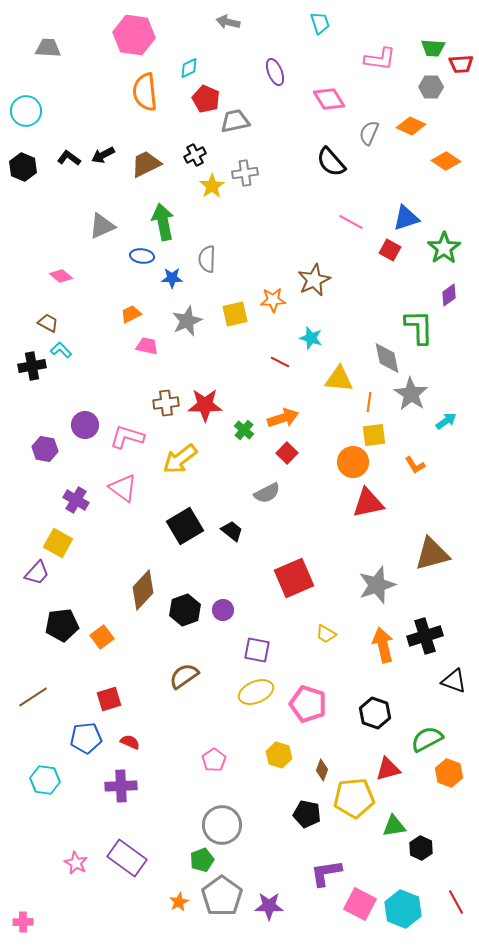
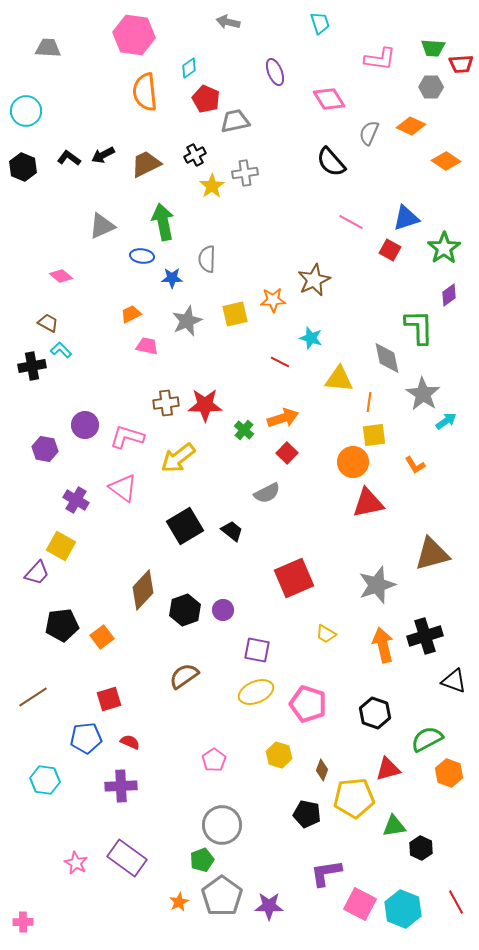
cyan diamond at (189, 68): rotated 10 degrees counterclockwise
gray star at (411, 394): moved 12 px right
yellow arrow at (180, 459): moved 2 px left, 1 px up
yellow square at (58, 543): moved 3 px right, 3 px down
